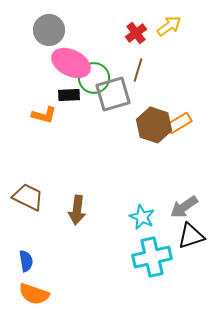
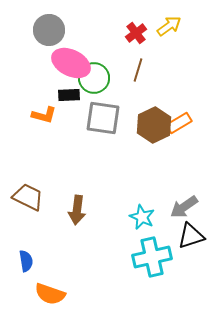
gray square: moved 10 px left, 24 px down; rotated 24 degrees clockwise
brown hexagon: rotated 16 degrees clockwise
orange semicircle: moved 16 px right
